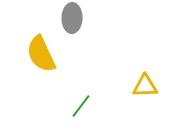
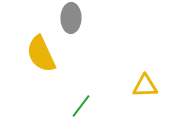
gray ellipse: moved 1 px left
